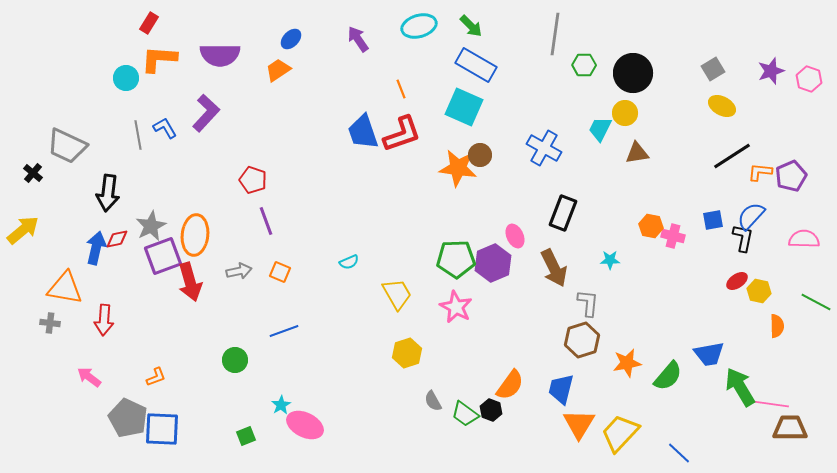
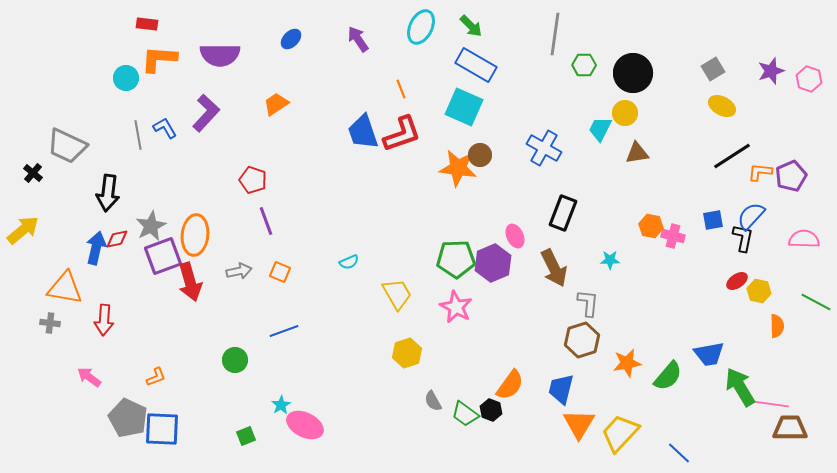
red rectangle at (149, 23): moved 2 px left, 1 px down; rotated 65 degrees clockwise
cyan ellipse at (419, 26): moved 2 px right, 1 px down; rotated 48 degrees counterclockwise
orange trapezoid at (278, 70): moved 2 px left, 34 px down
